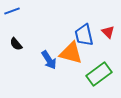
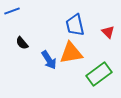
blue trapezoid: moved 9 px left, 10 px up
black semicircle: moved 6 px right, 1 px up
orange triangle: rotated 25 degrees counterclockwise
